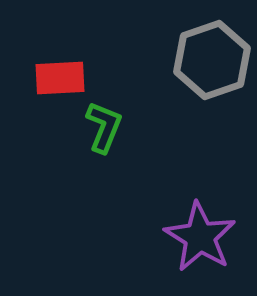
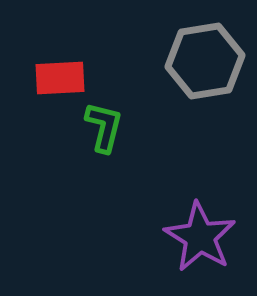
gray hexagon: moved 7 px left, 1 px down; rotated 10 degrees clockwise
green L-shape: rotated 8 degrees counterclockwise
